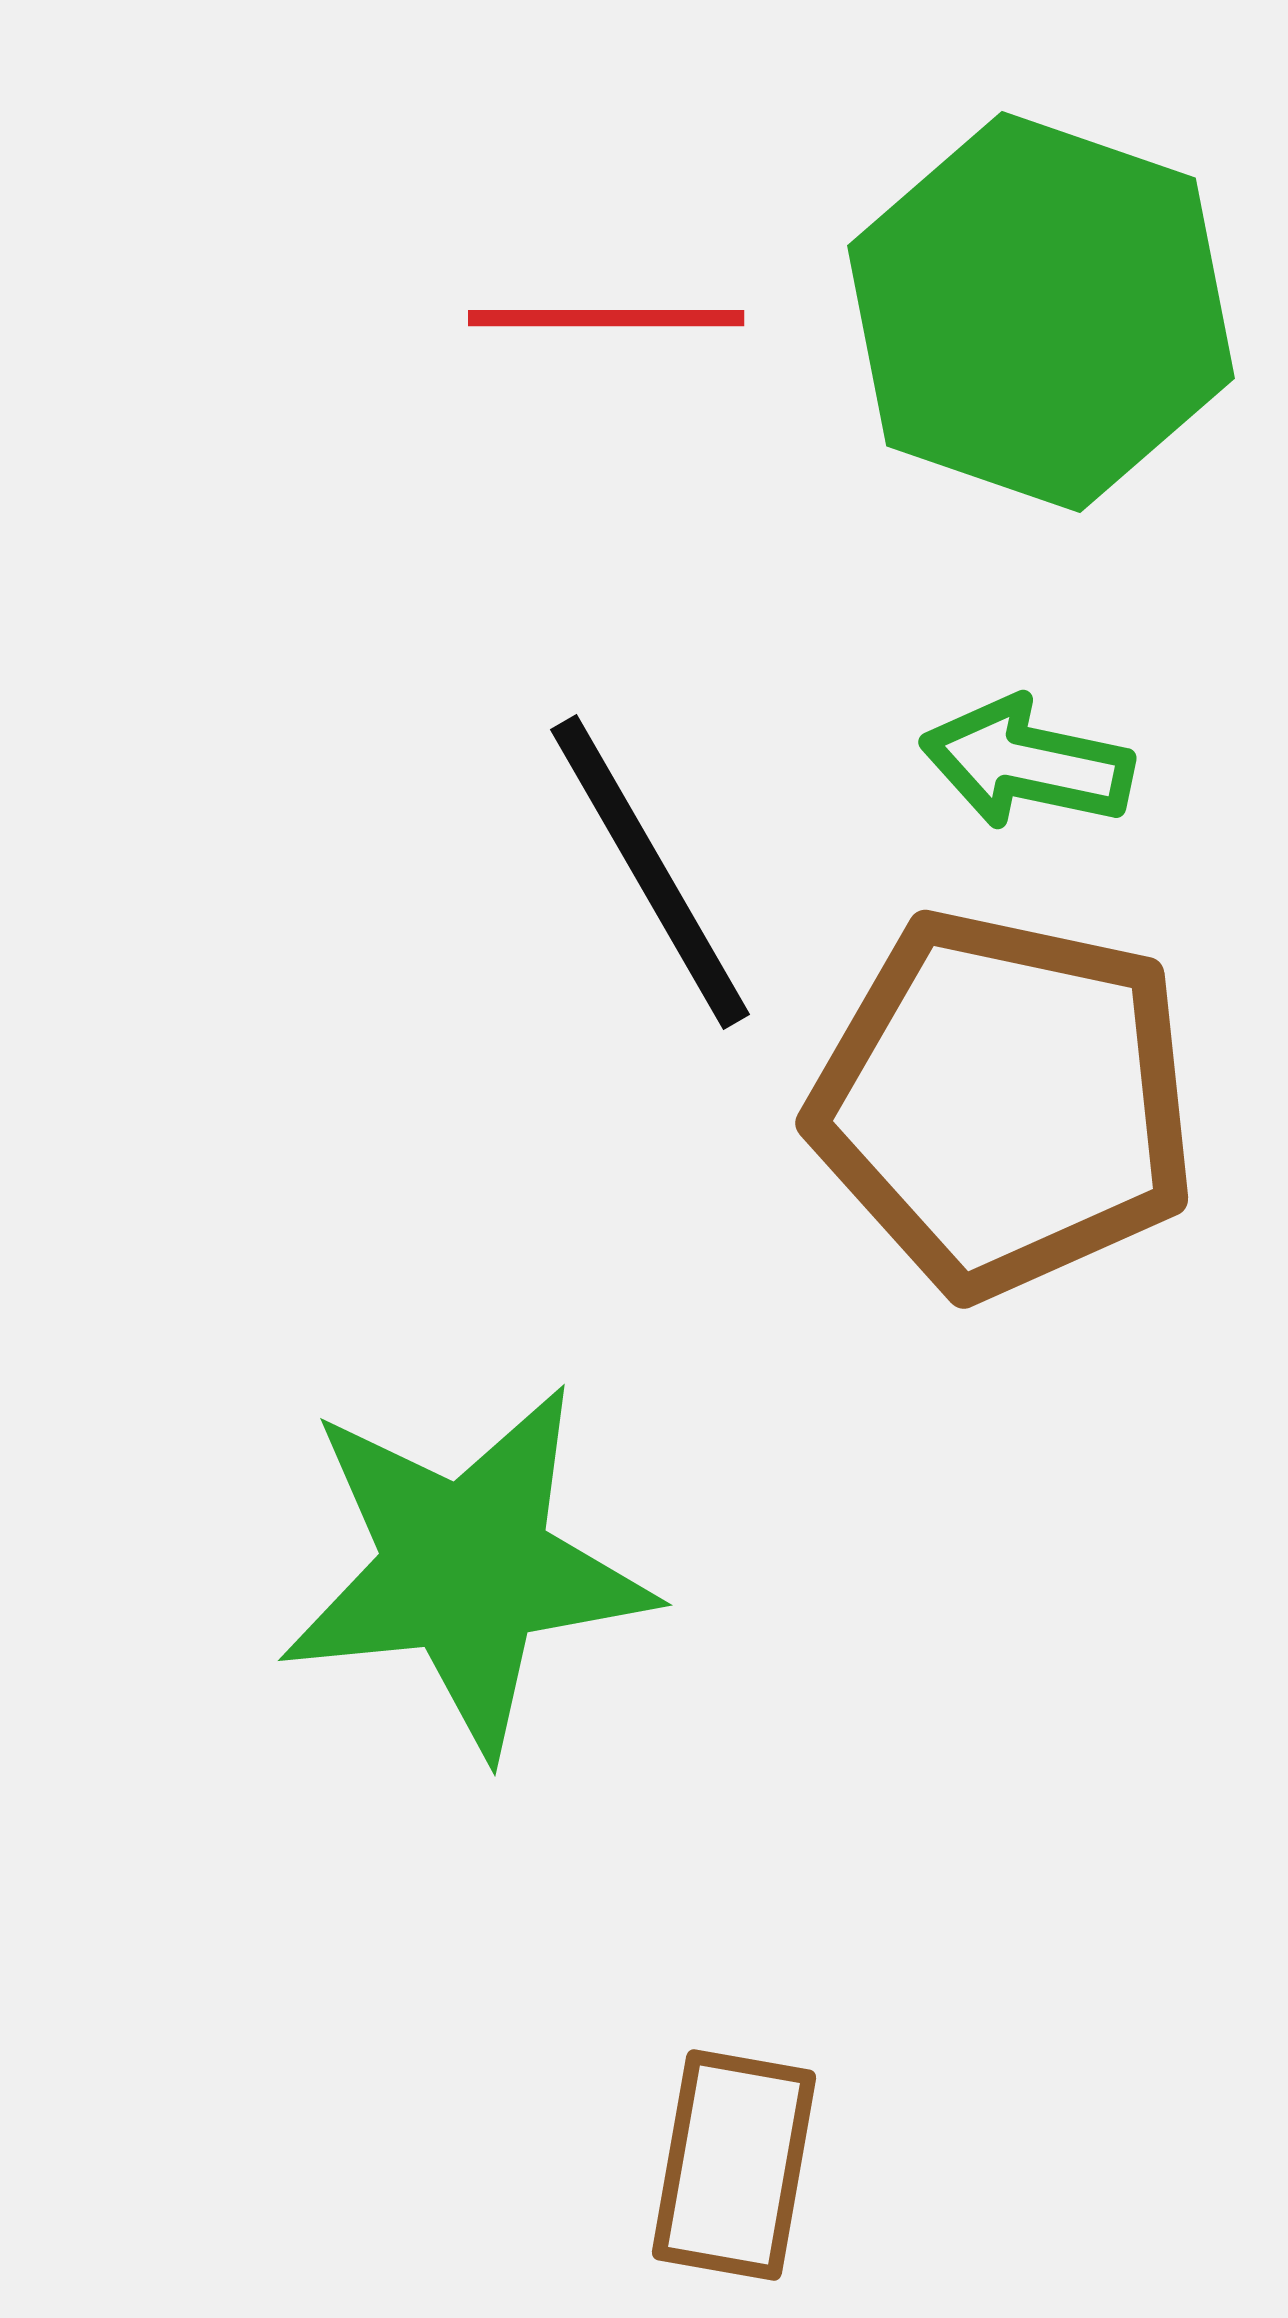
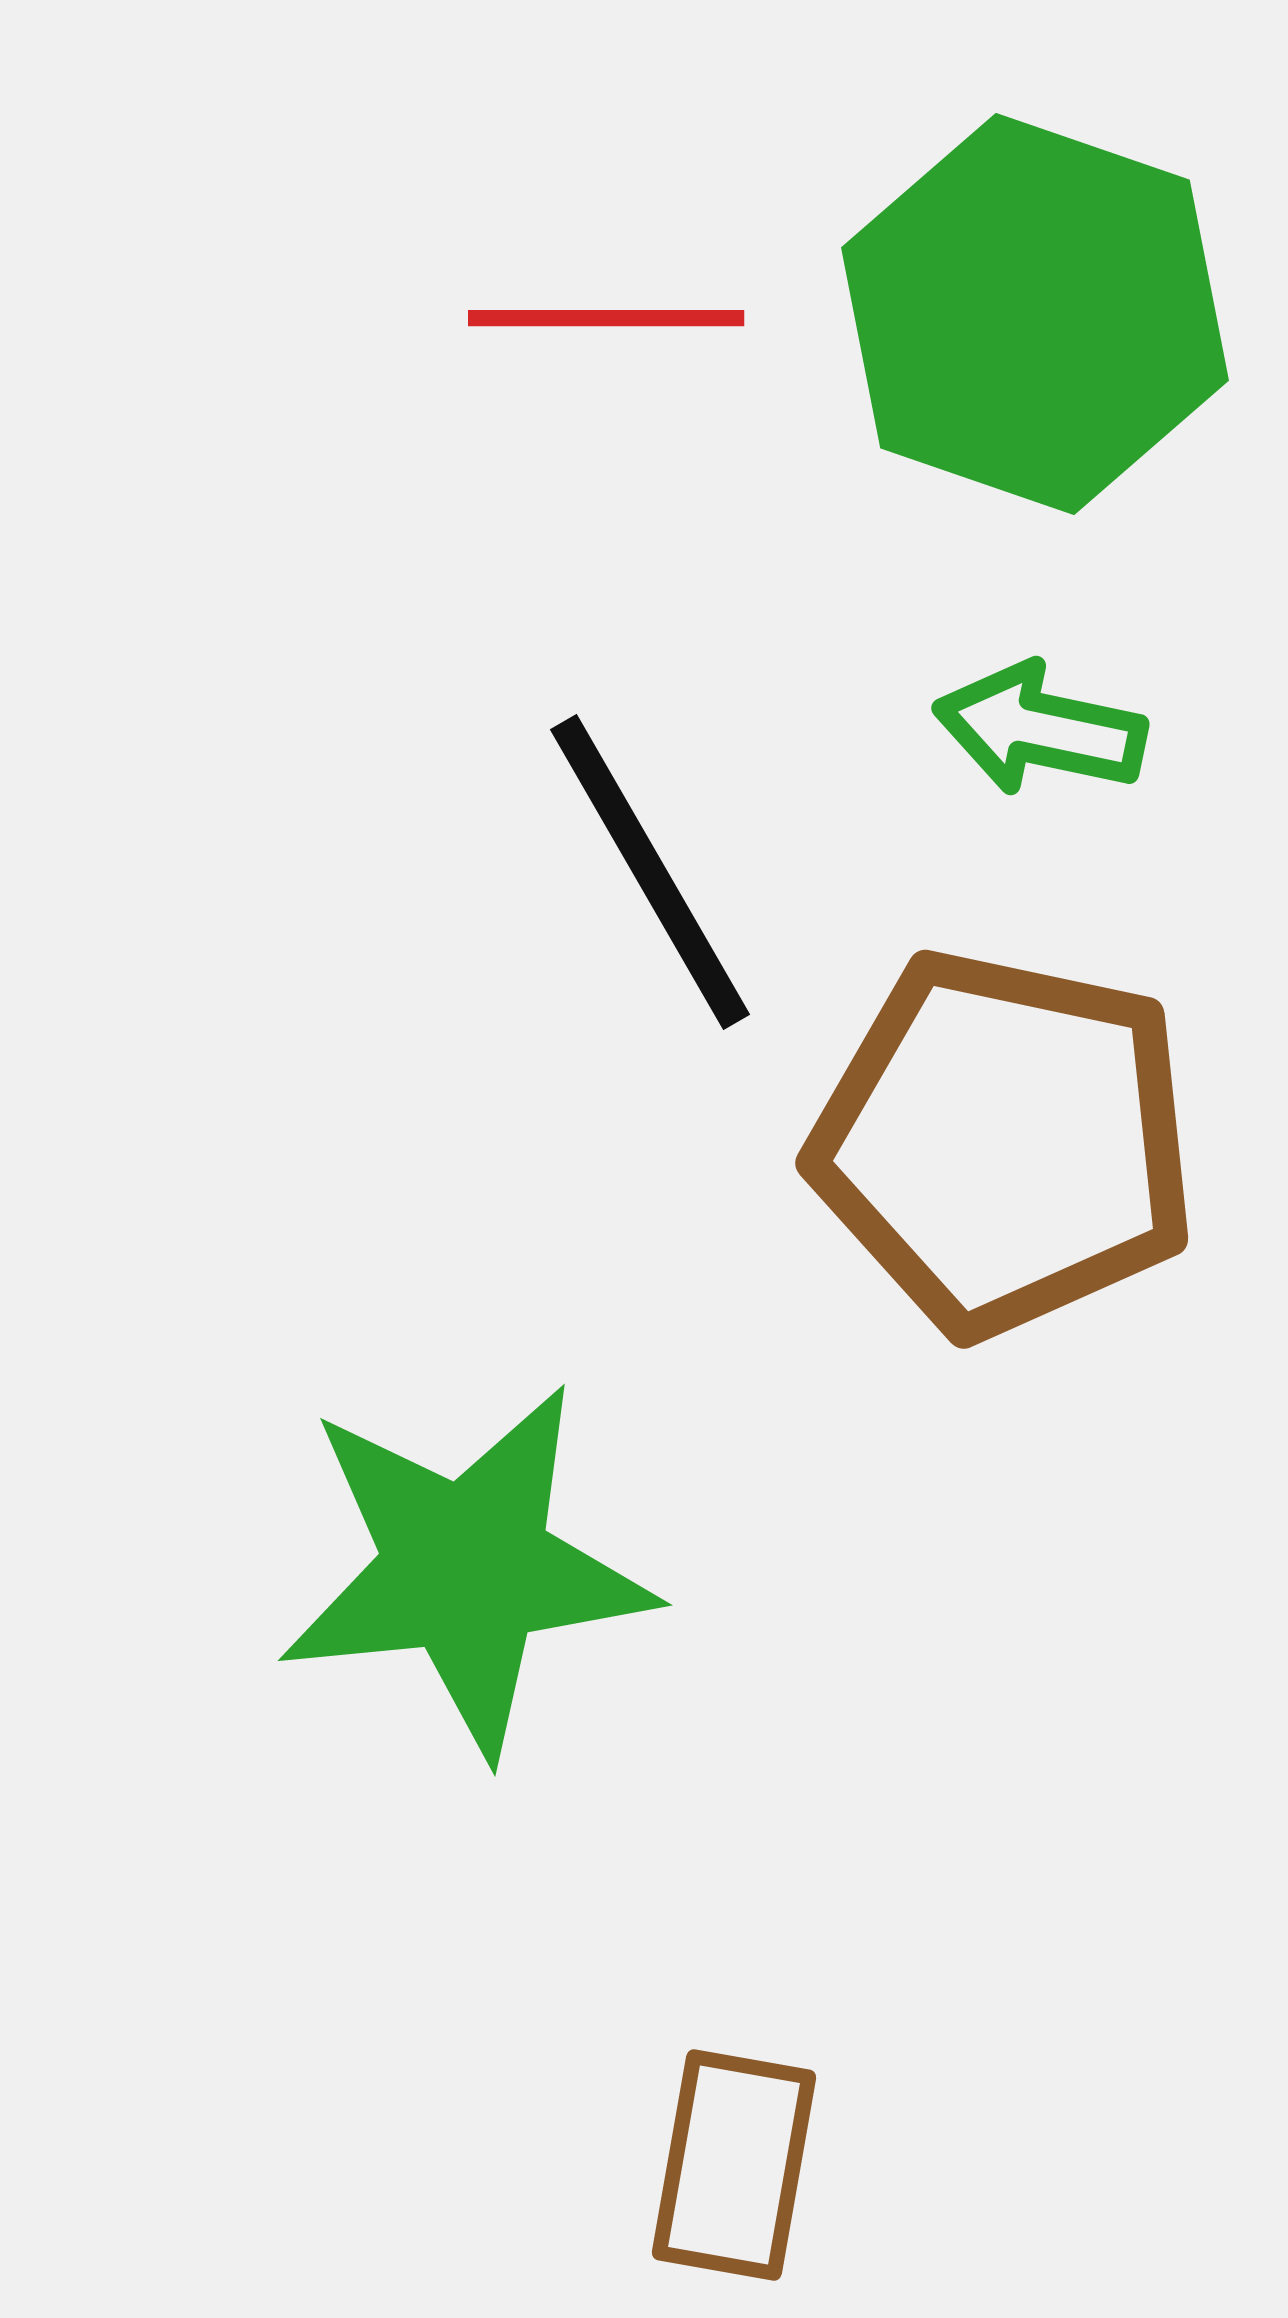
green hexagon: moved 6 px left, 2 px down
green arrow: moved 13 px right, 34 px up
brown pentagon: moved 40 px down
